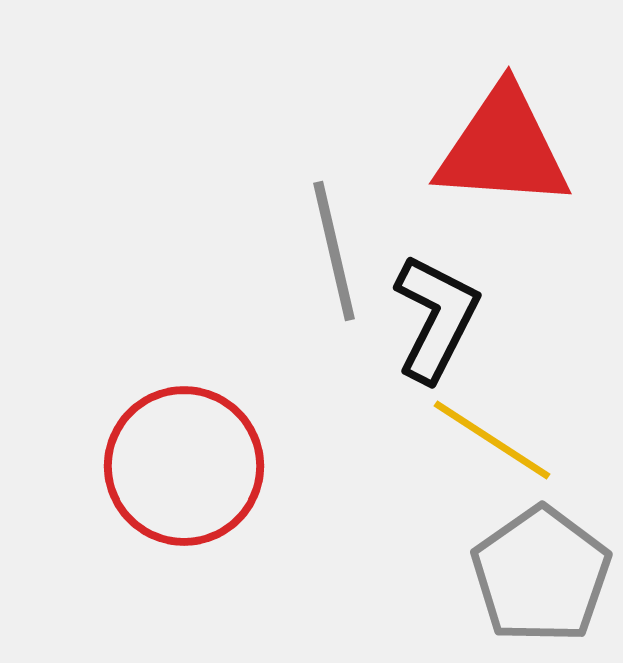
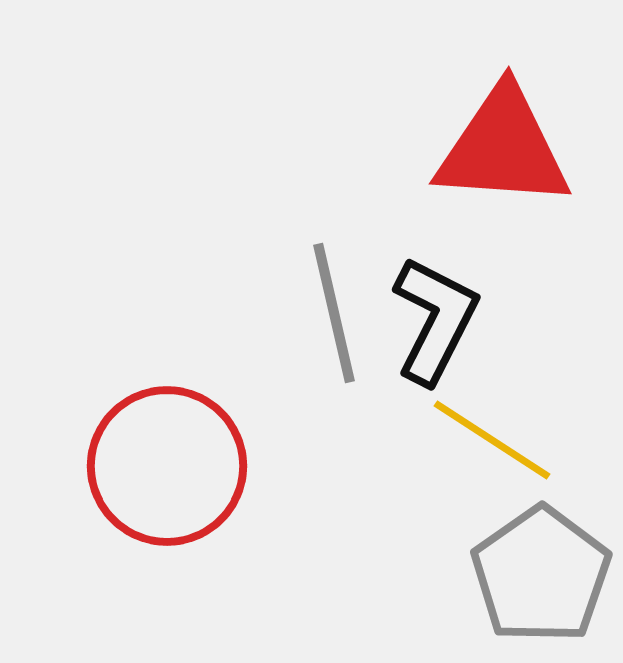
gray line: moved 62 px down
black L-shape: moved 1 px left, 2 px down
red circle: moved 17 px left
